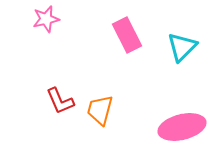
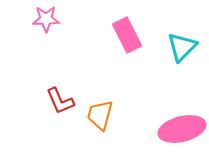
pink star: rotated 12 degrees clockwise
orange trapezoid: moved 5 px down
pink ellipse: moved 2 px down
